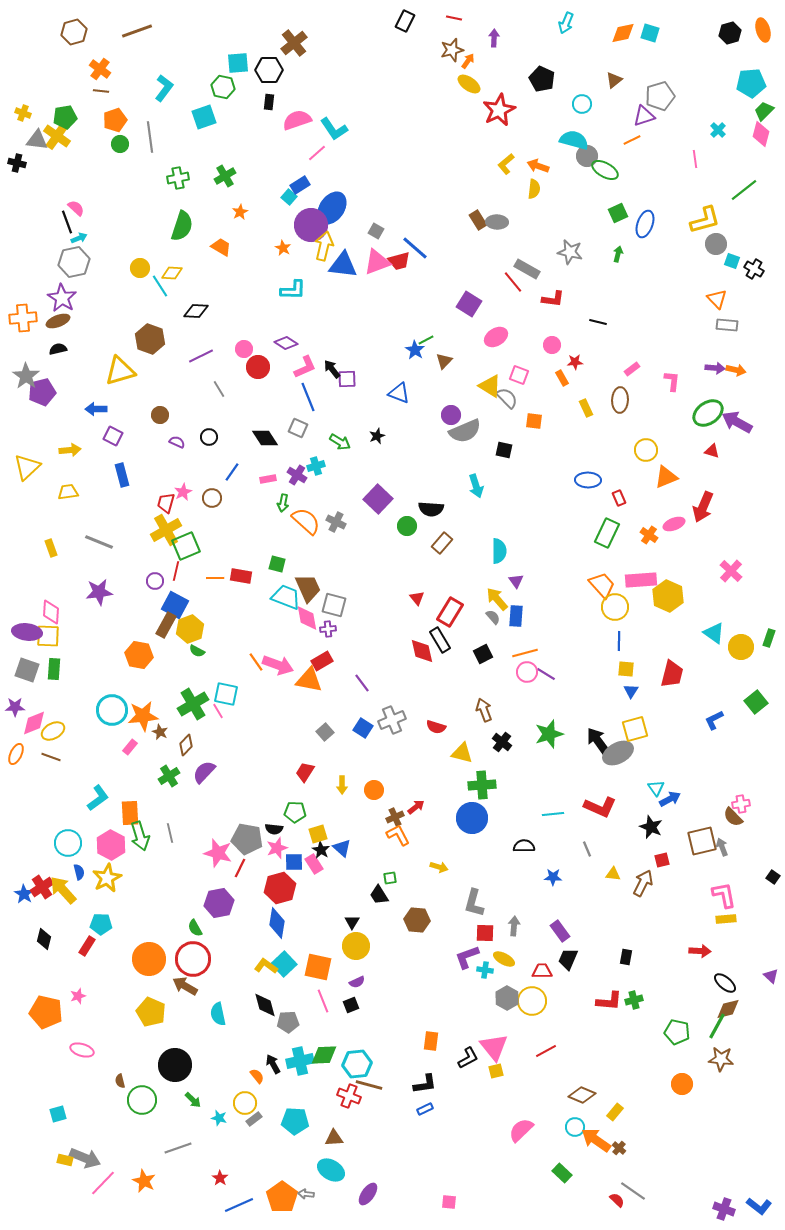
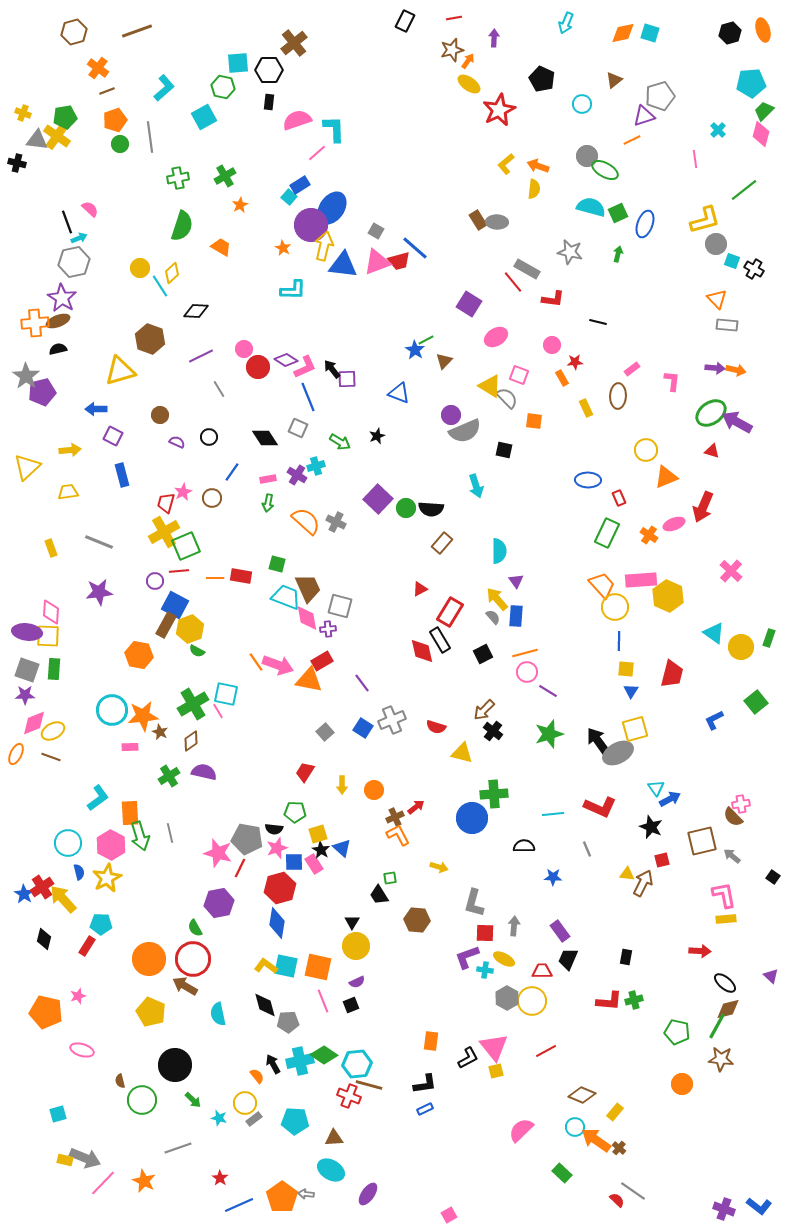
red line at (454, 18): rotated 21 degrees counterclockwise
orange cross at (100, 69): moved 2 px left, 1 px up
cyan L-shape at (164, 88): rotated 12 degrees clockwise
brown line at (101, 91): moved 6 px right; rotated 28 degrees counterclockwise
cyan square at (204, 117): rotated 10 degrees counterclockwise
cyan L-shape at (334, 129): rotated 148 degrees counterclockwise
cyan semicircle at (574, 140): moved 17 px right, 67 px down
pink semicircle at (76, 208): moved 14 px right, 1 px down
orange star at (240, 212): moved 7 px up
yellow diamond at (172, 273): rotated 45 degrees counterclockwise
orange cross at (23, 318): moved 12 px right, 5 px down
purple diamond at (286, 343): moved 17 px down
brown ellipse at (620, 400): moved 2 px left, 4 px up
green ellipse at (708, 413): moved 3 px right
green arrow at (283, 503): moved 15 px left
green circle at (407, 526): moved 1 px left, 18 px up
yellow cross at (166, 530): moved 2 px left, 2 px down
red line at (176, 571): moved 3 px right; rotated 72 degrees clockwise
red triangle at (417, 598): moved 3 px right, 9 px up; rotated 42 degrees clockwise
gray square at (334, 605): moved 6 px right, 1 px down
purple line at (546, 674): moved 2 px right, 17 px down
purple star at (15, 707): moved 10 px right, 12 px up
brown arrow at (484, 710): rotated 115 degrees counterclockwise
black cross at (502, 742): moved 9 px left, 11 px up
brown diamond at (186, 745): moved 5 px right, 4 px up; rotated 10 degrees clockwise
pink rectangle at (130, 747): rotated 49 degrees clockwise
purple semicircle at (204, 772): rotated 60 degrees clockwise
green cross at (482, 785): moved 12 px right, 9 px down
gray arrow at (722, 847): moved 10 px right, 9 px down; rotated 30 degrees counterclockwise
yellow triangle at (613, 874): moved 14 px right
yellow arrow at (63, 890): moved 9 px down
cyan square at (284, 964): moved 2 px right, 2 px down; rotated 35 degrees counterclockwise
green diamond at (324, 1055): rotated 36 degrees clockwise
pink square at (449, 1202): moved 13 px down; rotated 35 degrees counterclockwise
